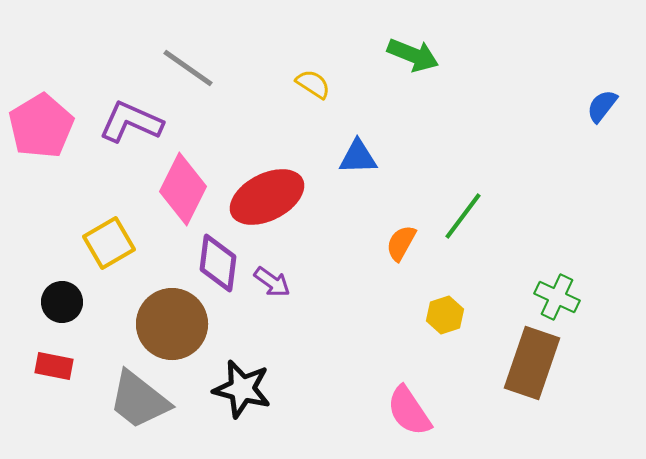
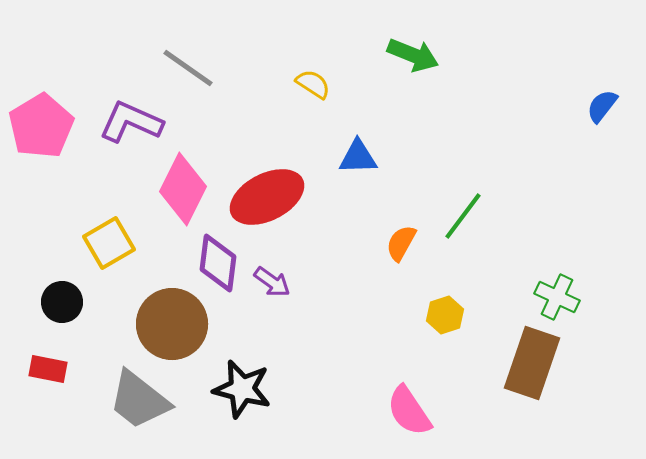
red rectangle: moved 6 px left, 3 px down
